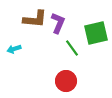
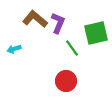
brown L-shape: rotated 145 degrees counterclockwise
